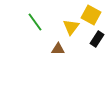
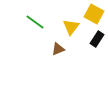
yellow square: moved 3 px right, 1 px up
green line: rotated 18 degrees counterclockwise
brown triangle: rotated 24 degrees counterclockwise
